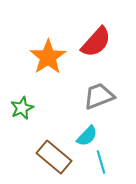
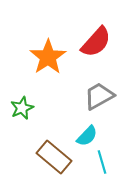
gray trapezoid: rotated 8 degrees counterclockwise
cyan line: moved 1 px right
